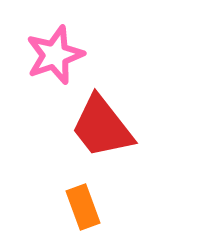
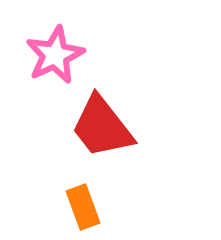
pink star: rotated 6 degrees counterclockwise
